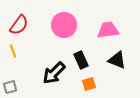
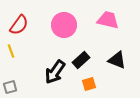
pink trapezoid: moved 10 px up; rotated 20 degrees clockwise
yellow line: moved 2 px left
black rectangle: rotated 72 degrees clockwise
black arrow: moved 1 px right, 1 px up; rotated 10 degrees counterclockwise
